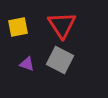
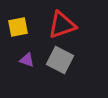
red triangle: rotated 44 degrees clockwise
purple triangle: moved 4 px up
